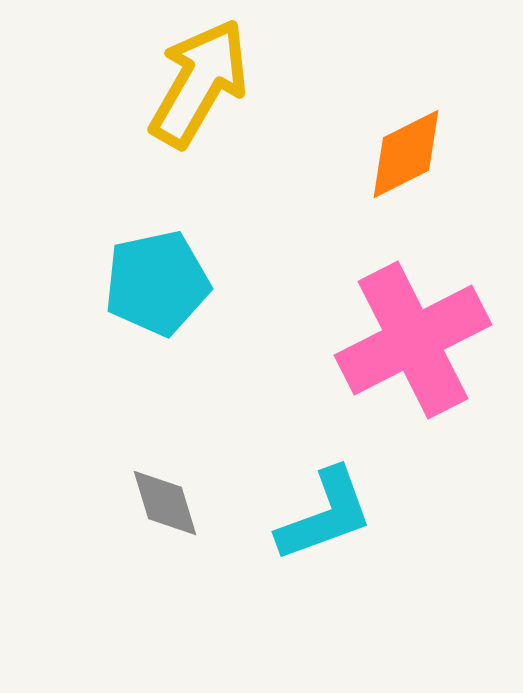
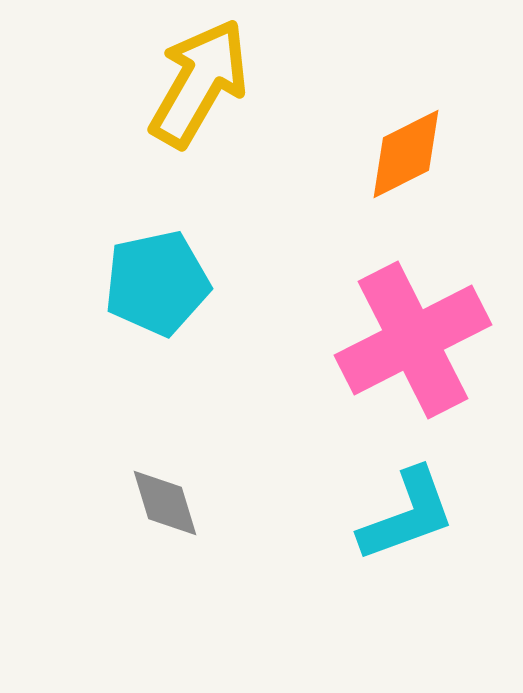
cyan L-shape: moved 82 px right
